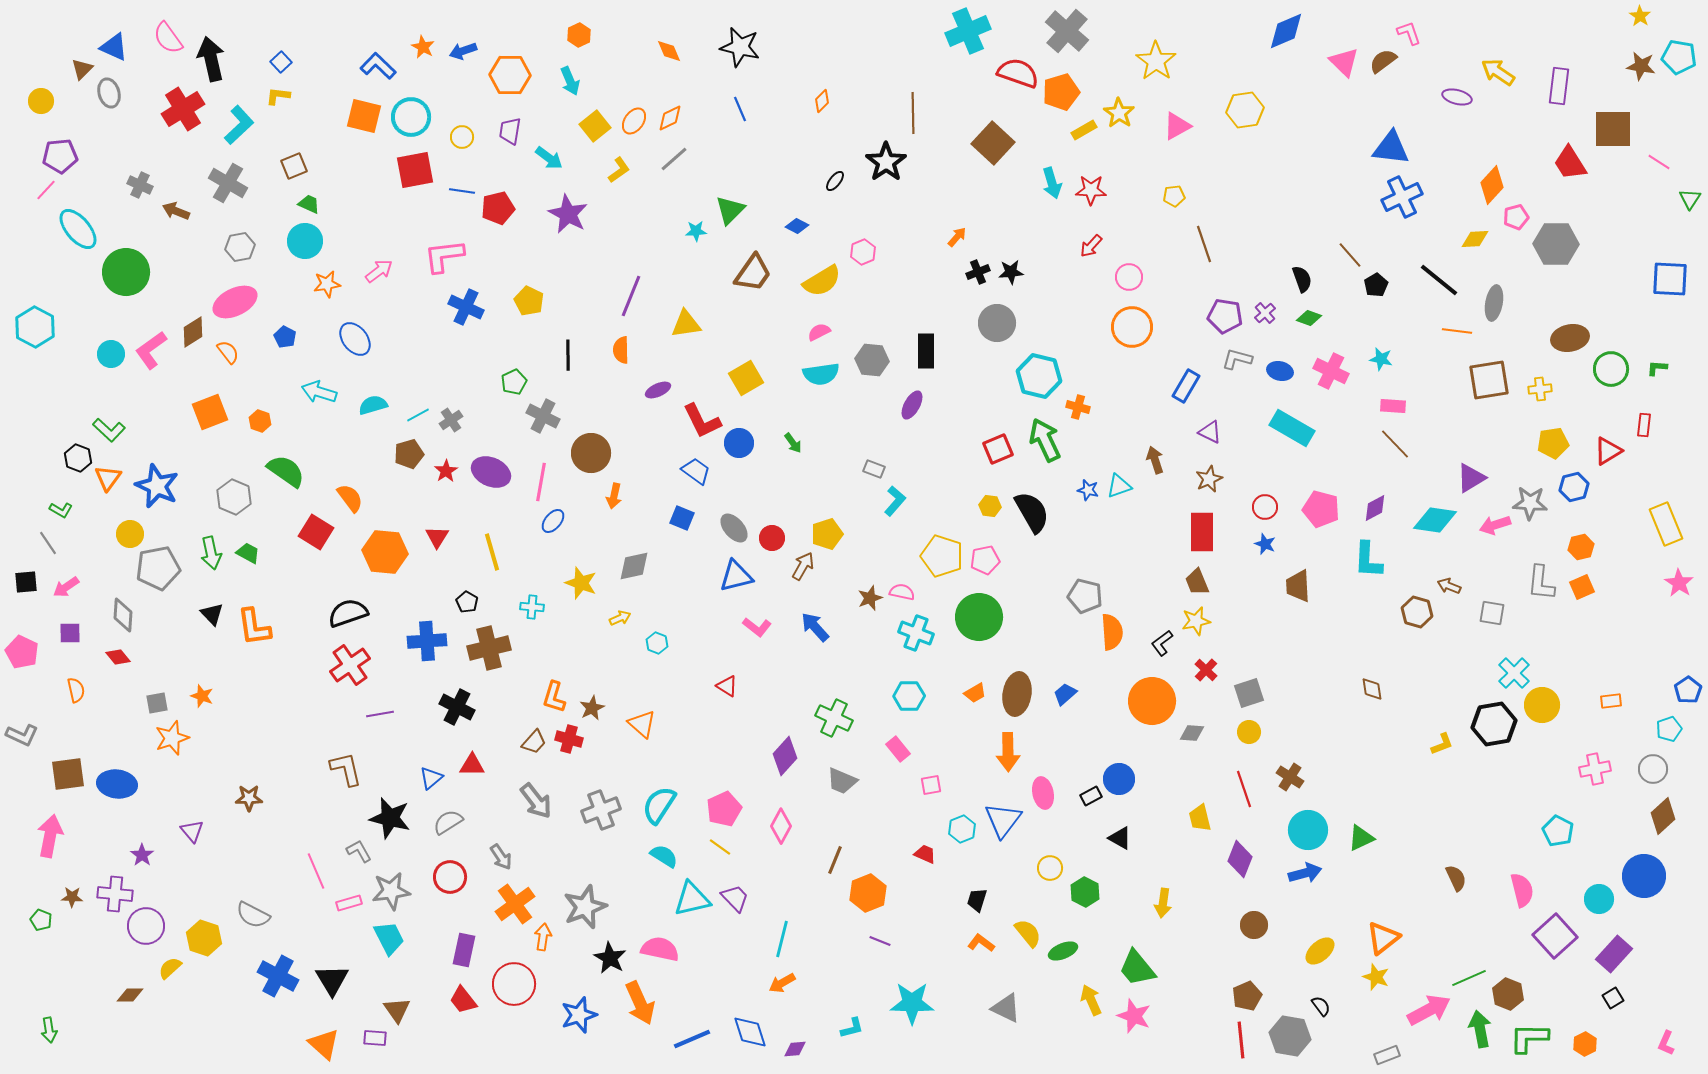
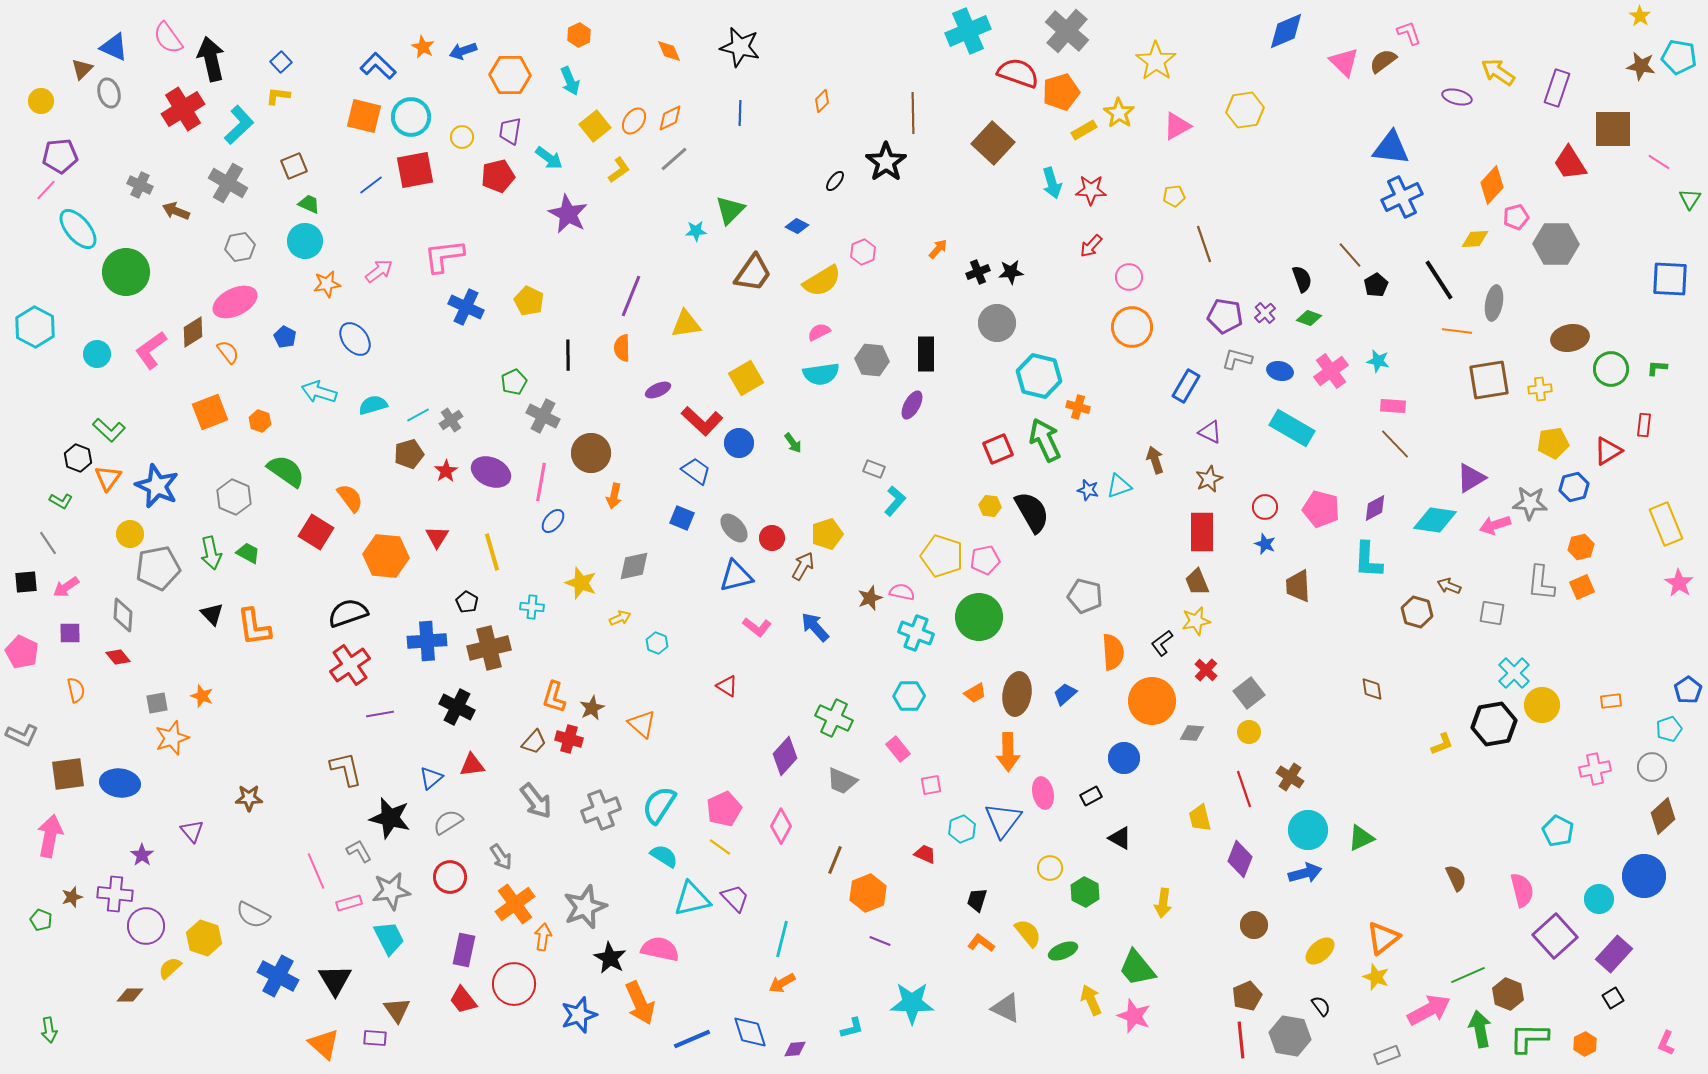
purple rectangle at (1559, 86): moved 2 px left, 2 px down; rotated 12 degrees clockwise
blue line at (740, 109): moved 4 px down; rotated 25 degrees clockwise
blue line at (462, 191): moved 91 px left, 6 px up; rotated 45 degrees counterclockwise
red pentagon at (498, 208): moved 32 px up
orange arrow at (957, 237): moved 19 px left, 12 px down
black line at (1439, 280): rotated 18 degrees clockwise
orange semicircle at (621, 350): moved 1 px right, 2 px up
black rectangle at (926, 351): moved 3 px down
cyan circle at (111, 354): moved 14 px left
cyan star at (1381, 359): moved 3 px left, 2 px down
pink cross at (1331, 371): rotated 28 degrees clockwise
red L-shape at (702, 421): rotated 21 degrees counterclockwise
green L-shape at (61, 510): moved 9 px up
orange hexagon at (385, 552): moved 1 px right, 4 px down
orange semicircle at (1112, 632): moved 1 px right, 20 px down
gray square at (1249, 693): rotated 20 degrees counterclockwise
red triangle at (472, 765): rotated 8 degrees counterclockwise
gray circle at (1653, 769): moved 1 px left, 2 px up
blue circle at (1119, 779): moved 5 px right, 21 px up
blue ellipse at (117, 784): moved 3 px right, 1 px up
brown star at (72, 897): rotated 20 degrees counterclockwise
green line at (1469, 978): moved 1 px left, 3 px up
black triangle at (332, 980): moved 3 px right
